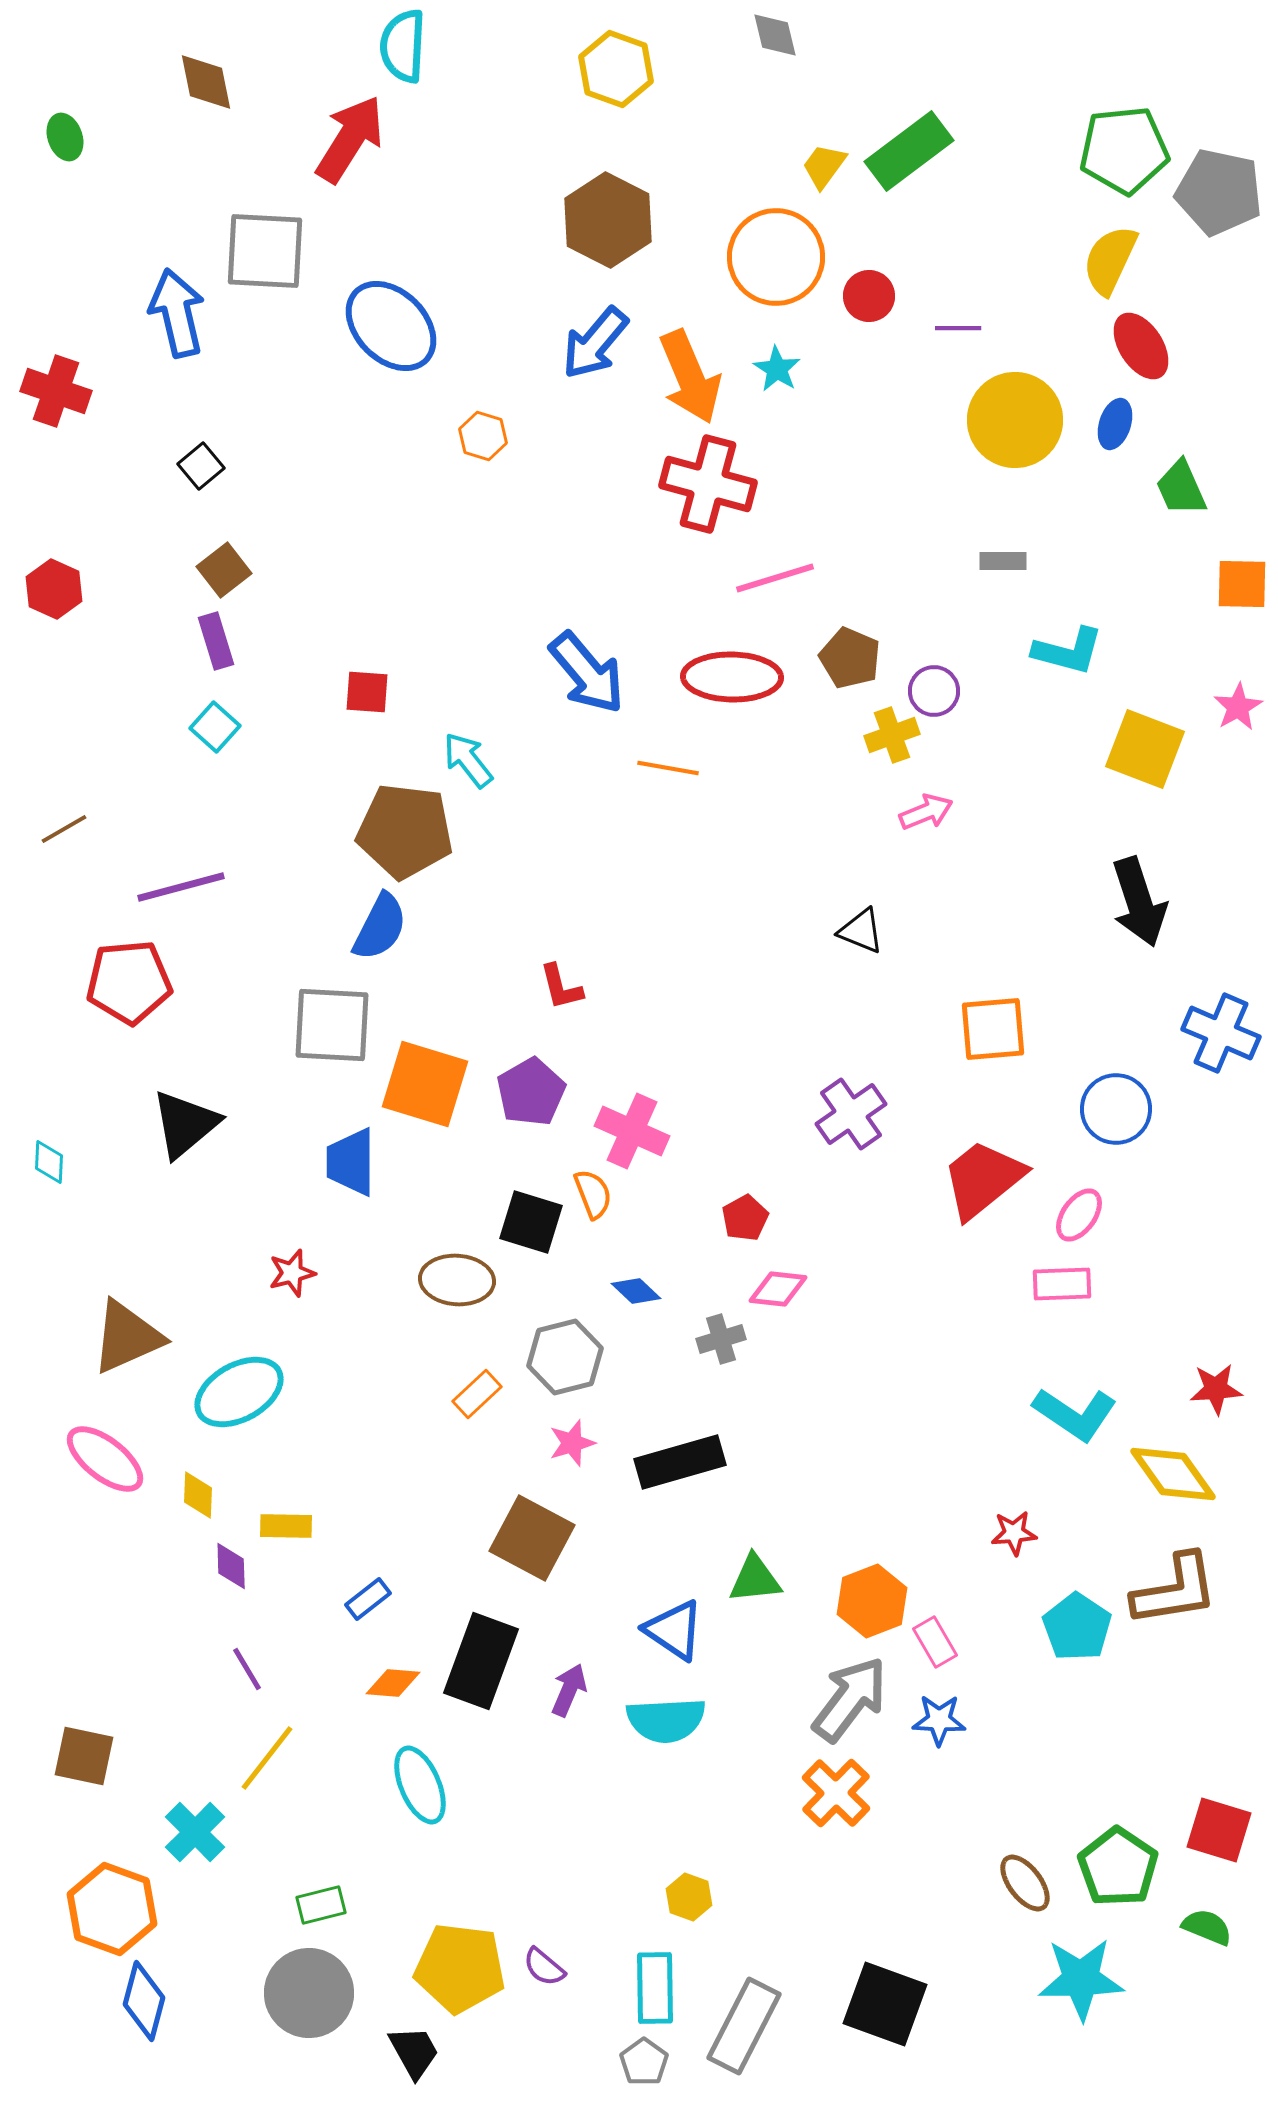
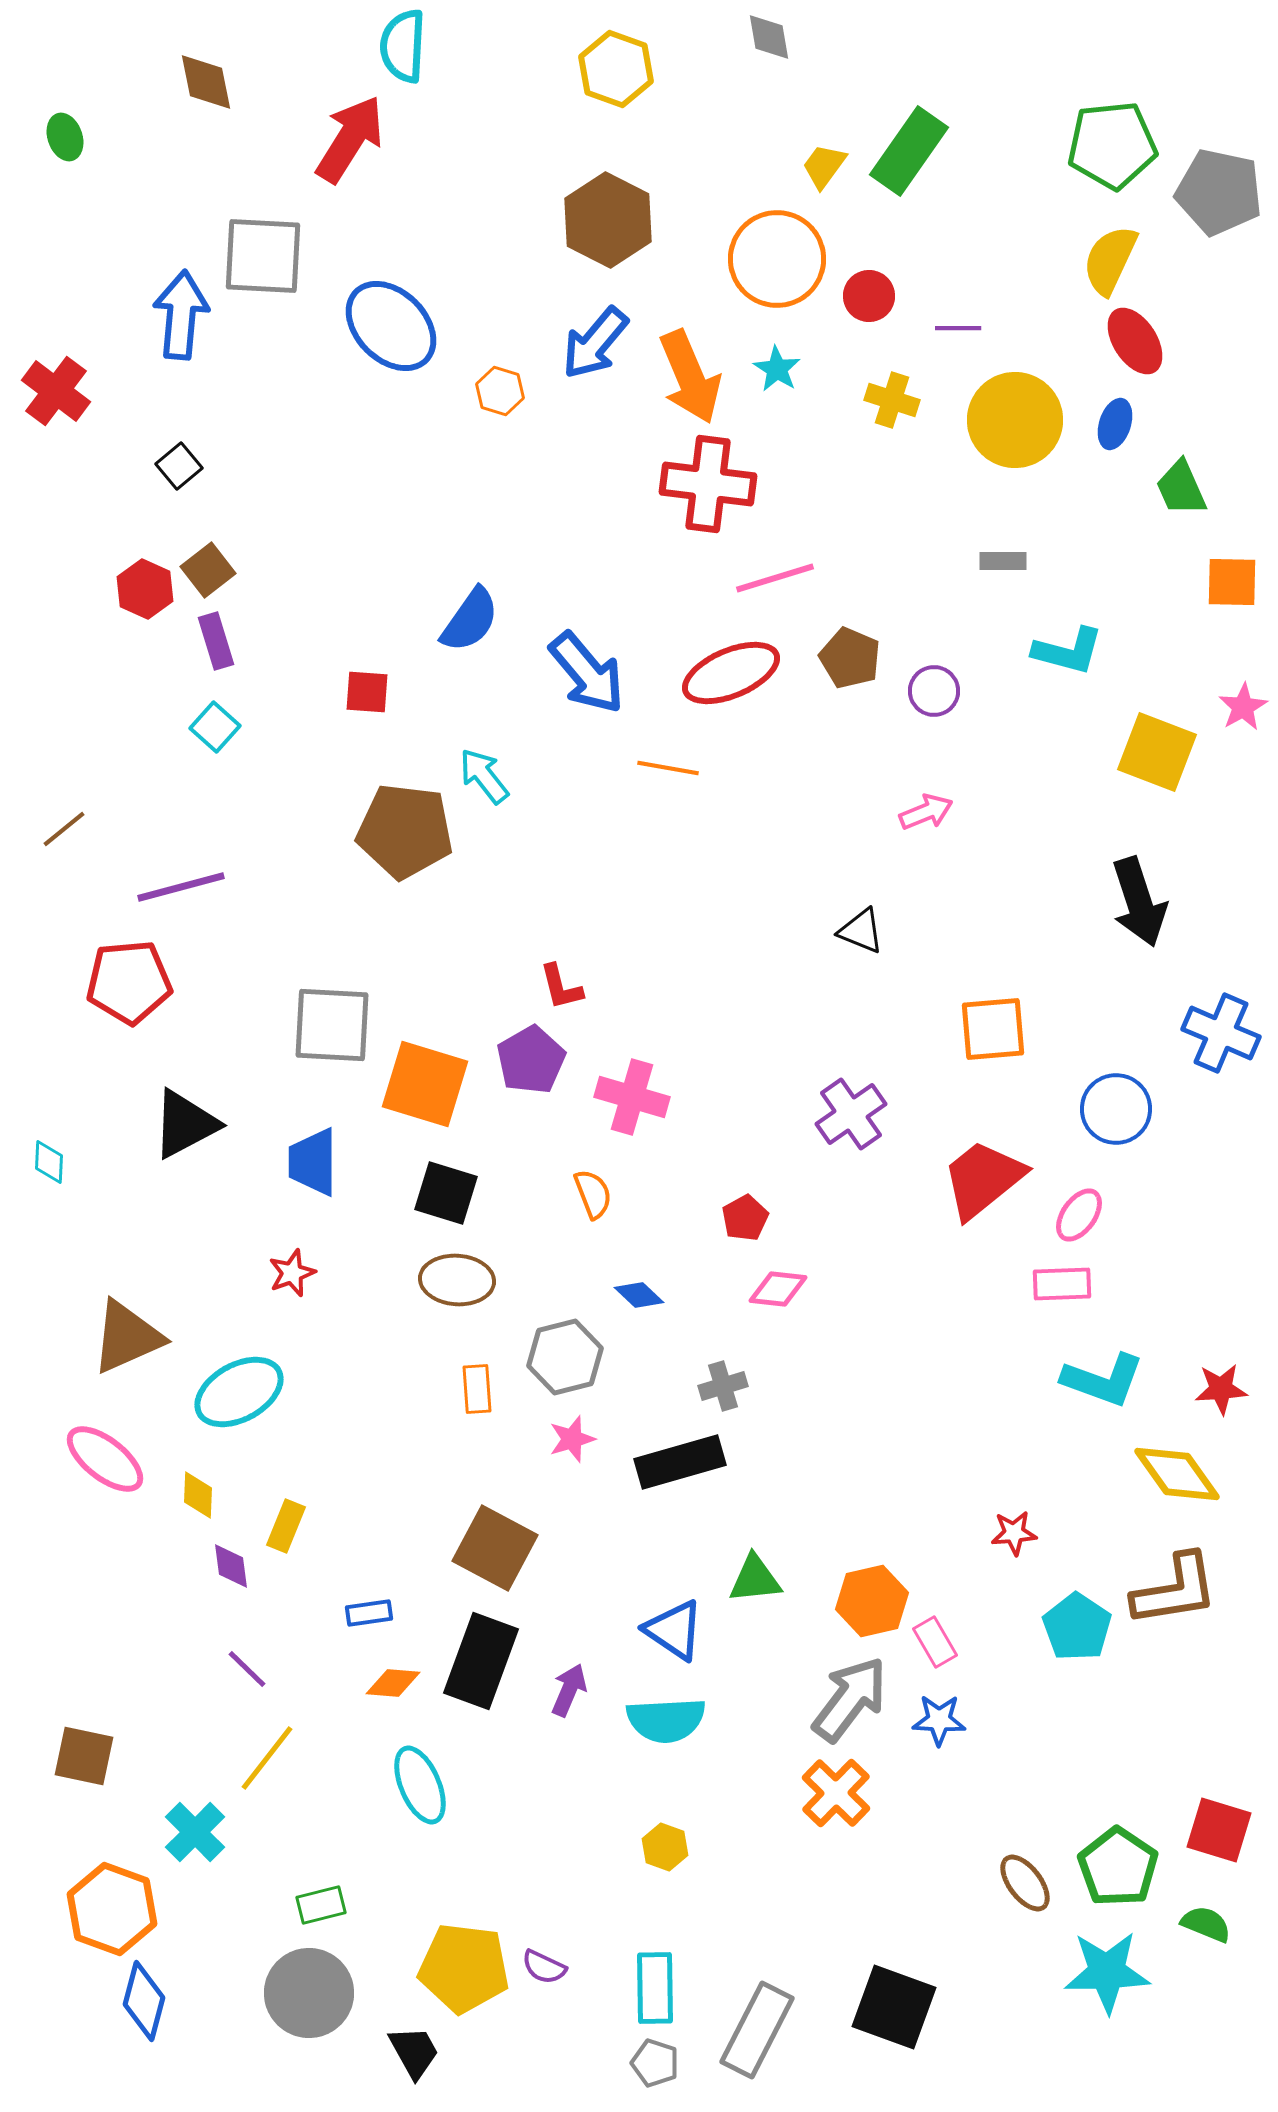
gray diamond at (775, 35): moved 6 px left, 2 px down; rotated 4 degrees clockwise
green pentagon at (1124, 150): moved 12 px left, 5 px up
green rectangle at (909, 151): rotated 18 degrees counterclockwise
gray square at (265, 251): moved 2 px left, 5 px down
orange circle at (776, 257): moved 1 px right, 2 px down
blue arrow at (177, 313): moved 4 px right, 2 px down; rotated 18 degrees clockwise
red ellipse at (1141, 346): moved 6 px left, 5 px up
red cross at (56, 391): rotated 18 degrees clockwise
orange hexagon at (483, 436): moved 17 px right, 45 px up
black square at (201, 466): moved 22 px left
red cross at (708, 484): rotated 8 degrees counterclockwise
brown square at (224, 570): moved 16 px left
orange square at (1242, 584): moved 10 px left, 2 px up
red hexagon at (54, 589): moved 91 px right
red ellipse at (732, 677): moved 1 px left, 4 px up; rotated 24 degrees counterclockwise
pink star at (1238, 707): moved 5 px right
yellow cross at (892, 735): moved 335 px up; rotated 38 degrees clockwise
yellow square at (1145, 749): moved 12 px right, 3 px down
cyan arrow at (468, 760): moved 16 px right, 16 px down
brown line at (64, 829): rotated 9 degrees counterclockwise
blue semicircle at (380, 927): moved 90 px right, 307 px up; rotated 8 degrees clockwise
purple pentagon at (531, 1092): moved 32 px up
black triangle at (185, 1124): rotated 12 degrees clockwise
pink cross at (632, 1131): moved 34 px up; rotated 8 degrees counterclockwise
blue trapezoid at (351, 1162): moved 38 px left
black square at (531, 1222): moved 85 px left, 29 px up
red star at (292, 1273): rotated 6 degrees counterclockwise
blue diamond at (636, 1291): moved 3 px right, 4 px down
gray cross at (721, 1339): moved 2 px right, 47 px down
red star at (1216, 1389): moved 5 px right
orange rectangle at (477, 1394): moved 5 px up; rotated 51 degrees counterclockwise
cyan L-shape at (1075, 1414): moved 28 px right, 34 px up; rotated 14 degrees counterclockwise
pink star at (572, 1443): moved 4 px up
yellow diamond at (1173, 1474): moved 4 px right
yellow rectangle at (286, 1526): rotated 69 degrees counterclockwise
brown square at (532, 1538): moved 37 px left, 10 px down
purple diamond at (231, 1566): rotated 6 degrees counterclockwise
blue rectangle at (368, 1599): moved 1 px right, 14 px down; rotated 30 degrees clockwise
orange hexagon at (872, 1601): rotated 8 degrees clockwise
purple line at (247, 1669): rotated 15 degrees counterclockwise
yellow hexagon at (689, 1897): moved 24 px left, 50 px up
green semicircle at (1207, 1927): moved 1 px left, 3 px up
purple semicircle at (544, 1967): rotated 15 degrees counterclockwise
yellow pentagon at (460, 1968): moved 4 px right
cyan star at (1081, 1979): moved 26 px right, 7 px up
black square at (885, 2004): moved 9 px right, 3 px down
gray rectangle at (744, 2026): moved 13 px right, 4 px down
gray pentagon at (644, 2062): moved 11 px right, 1 px down; rotated 18 degrees counterclockwise
